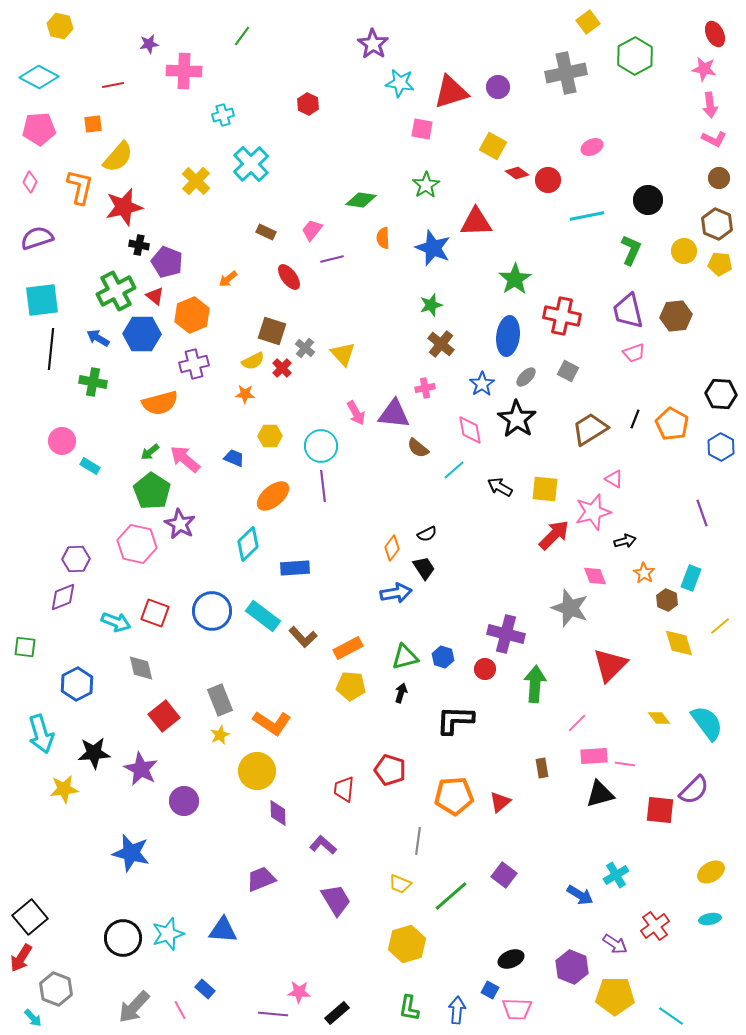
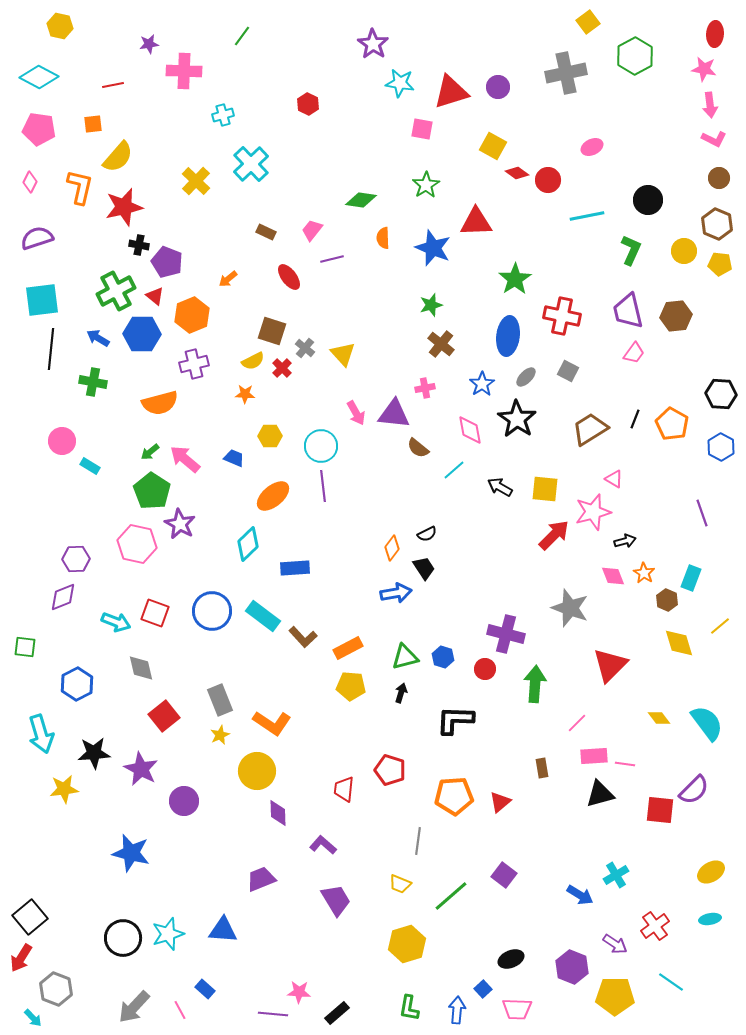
red ellipse at (715, 34): rotated 30 degrees clockwise
pink pentagon at (39, 129): rotated 12 degrees clockwise
pink trapezoid at (634, 353): rotated 35 degrees counterclockwise
pink diamond at (595, 576): moved 18 px right
blue square at (490, 990): moved 7 px left, 1 px up; rotated 18 degrees clockwise
cyan line at (671, 1016): moved 34 px up
